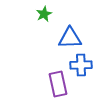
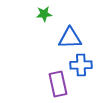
green star: rotated 21 degrees clockwise
